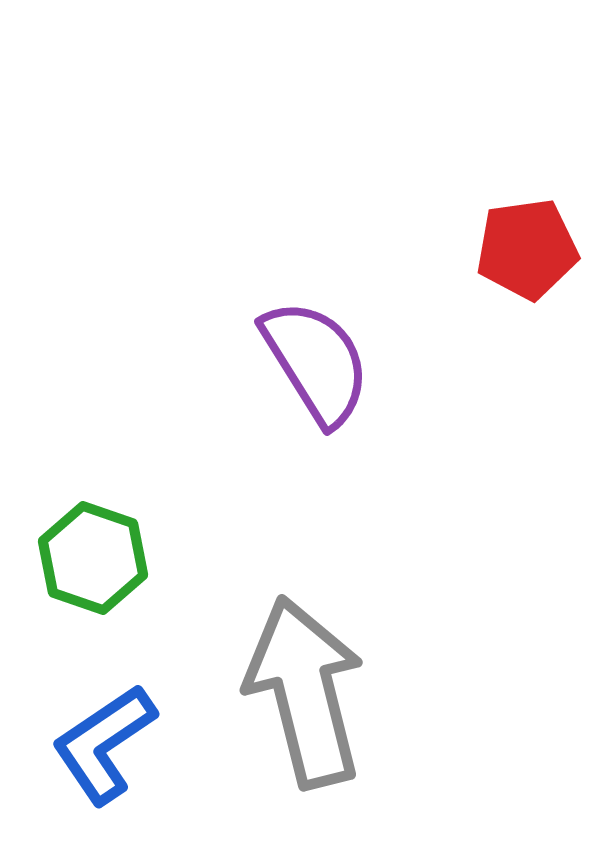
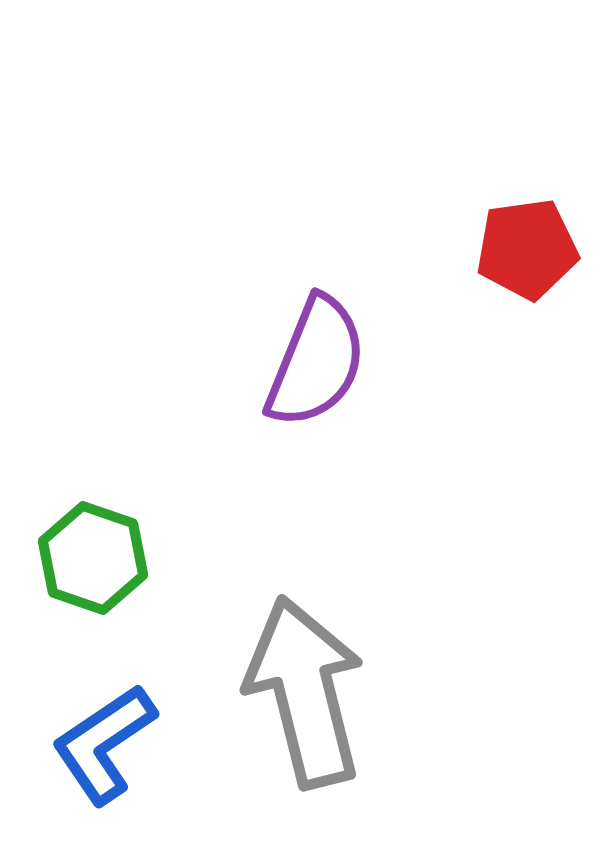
purple semicircle: rotated 54 degrees clockwise
